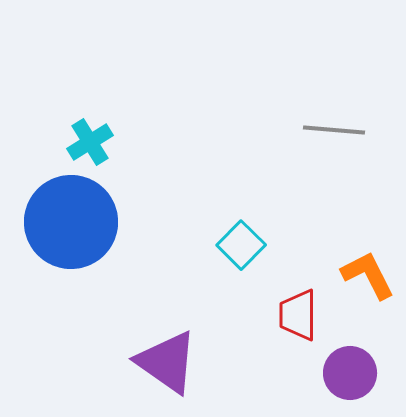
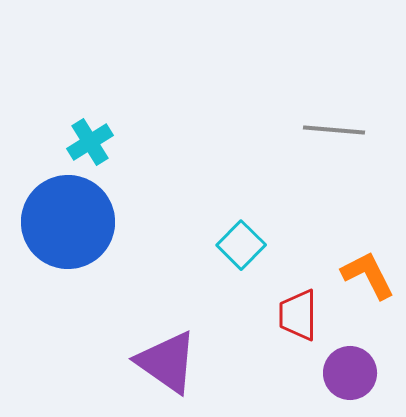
blue circle: moved 3 px left
